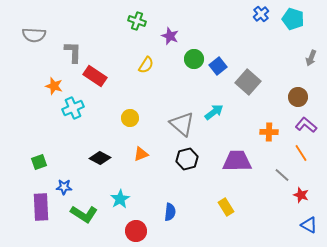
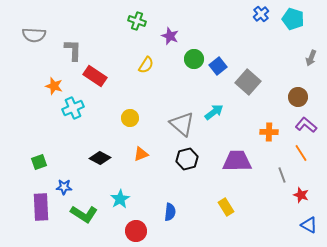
gray L-shape: moved 2 px up
gray line: rotated 28 degrees clockwise
